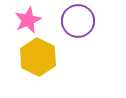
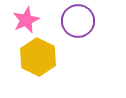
pink star: moved 2 px left
